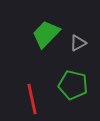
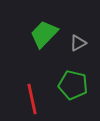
green trapezoid: moved 2 px left
